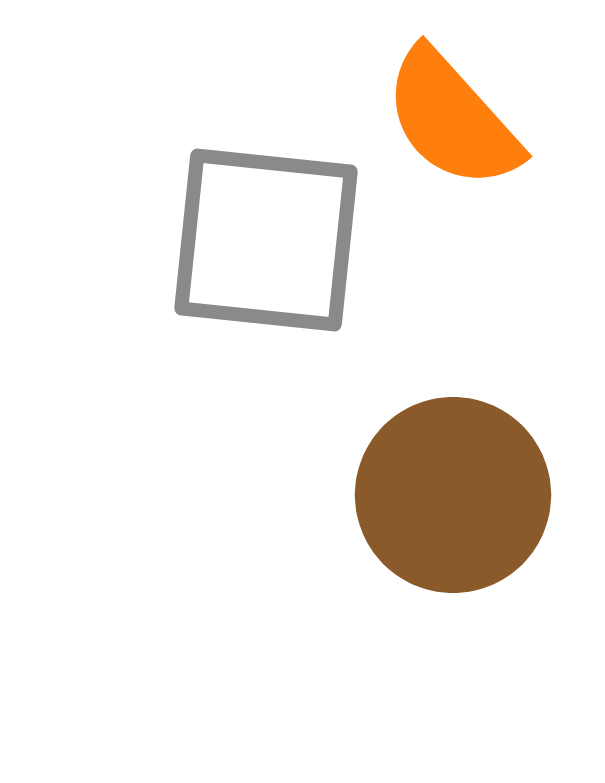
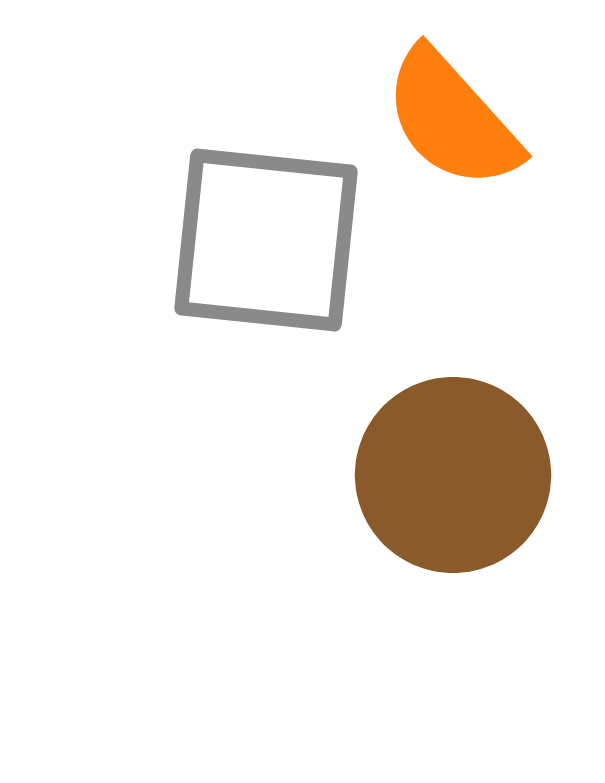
brown circle: moved 20 px up
